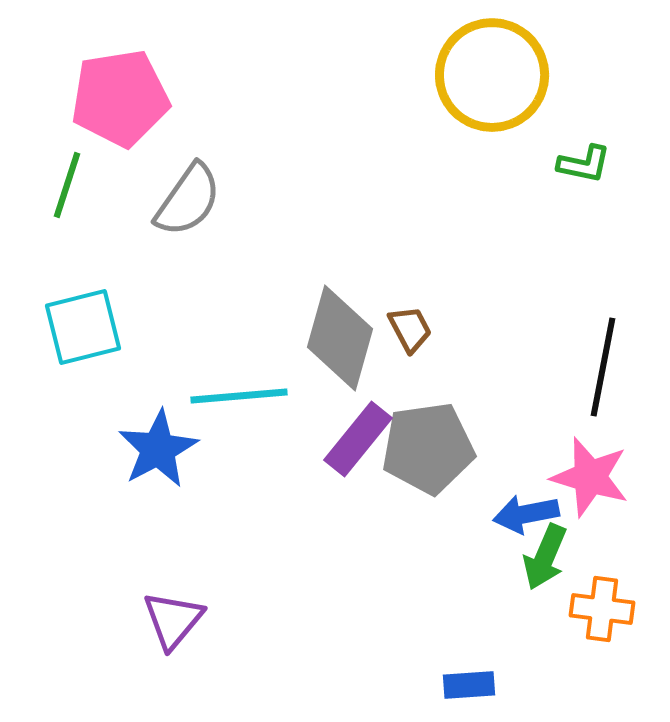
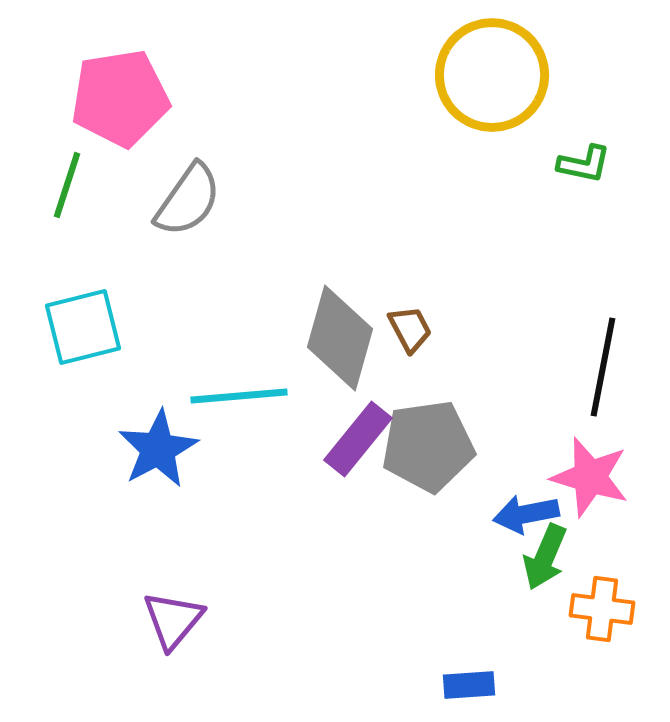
gray pentagon: moved 2 px up
